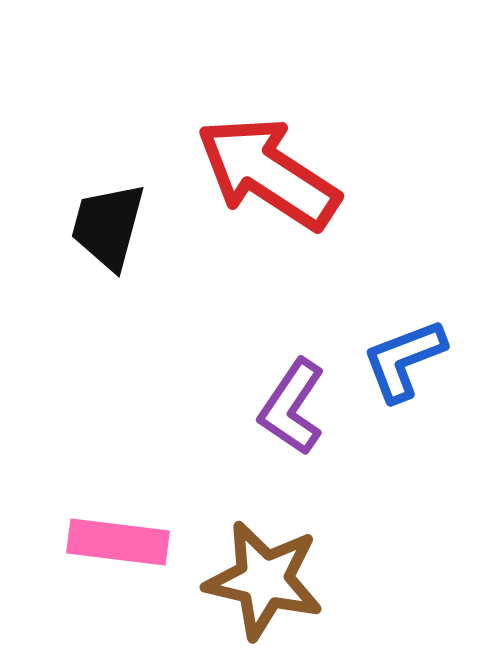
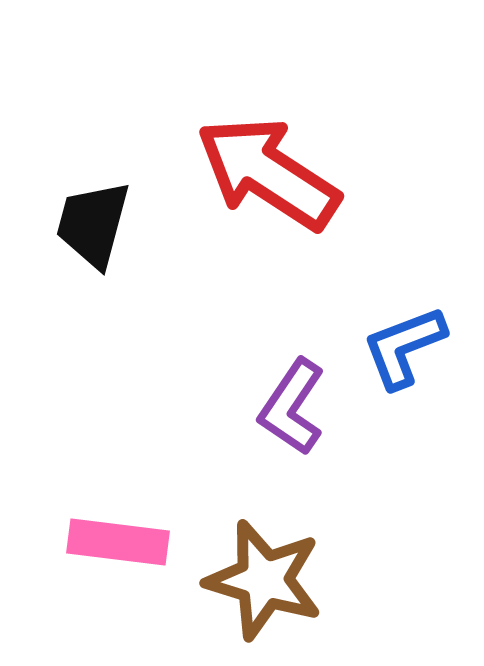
black trapezoid: moved 15 px left, 2 px up
blue L-shape: moved 13 px up
brown star: rotated 4 degrees clockwise
